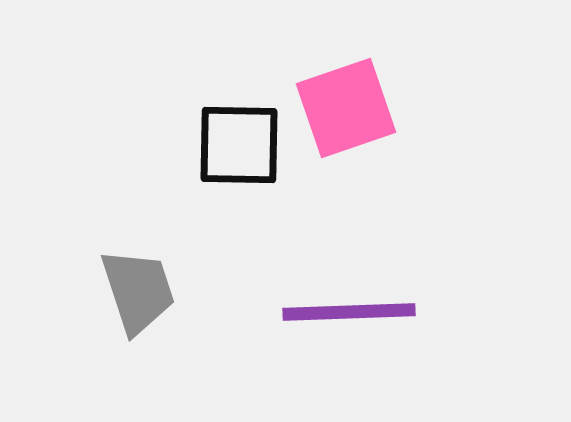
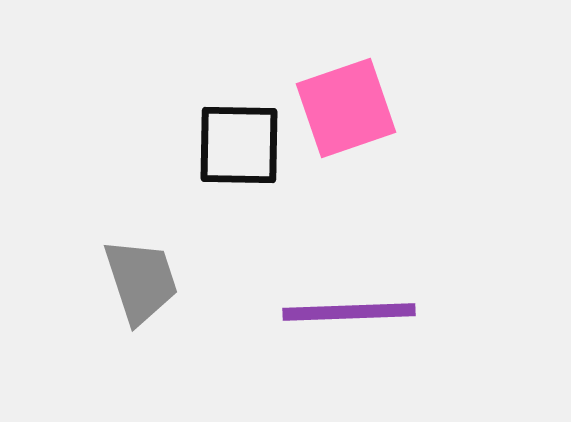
gray trapezoid: moved 3 px right, 10 px up
